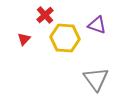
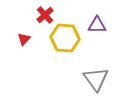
purple triangle: rotated 18 degrees counterclockwise
